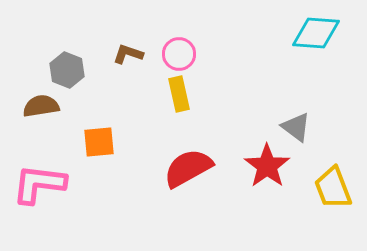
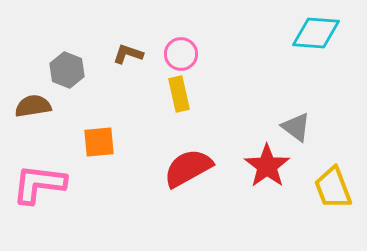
pink circle: moved 2 px right
brown semicircle: moved 8 px left
